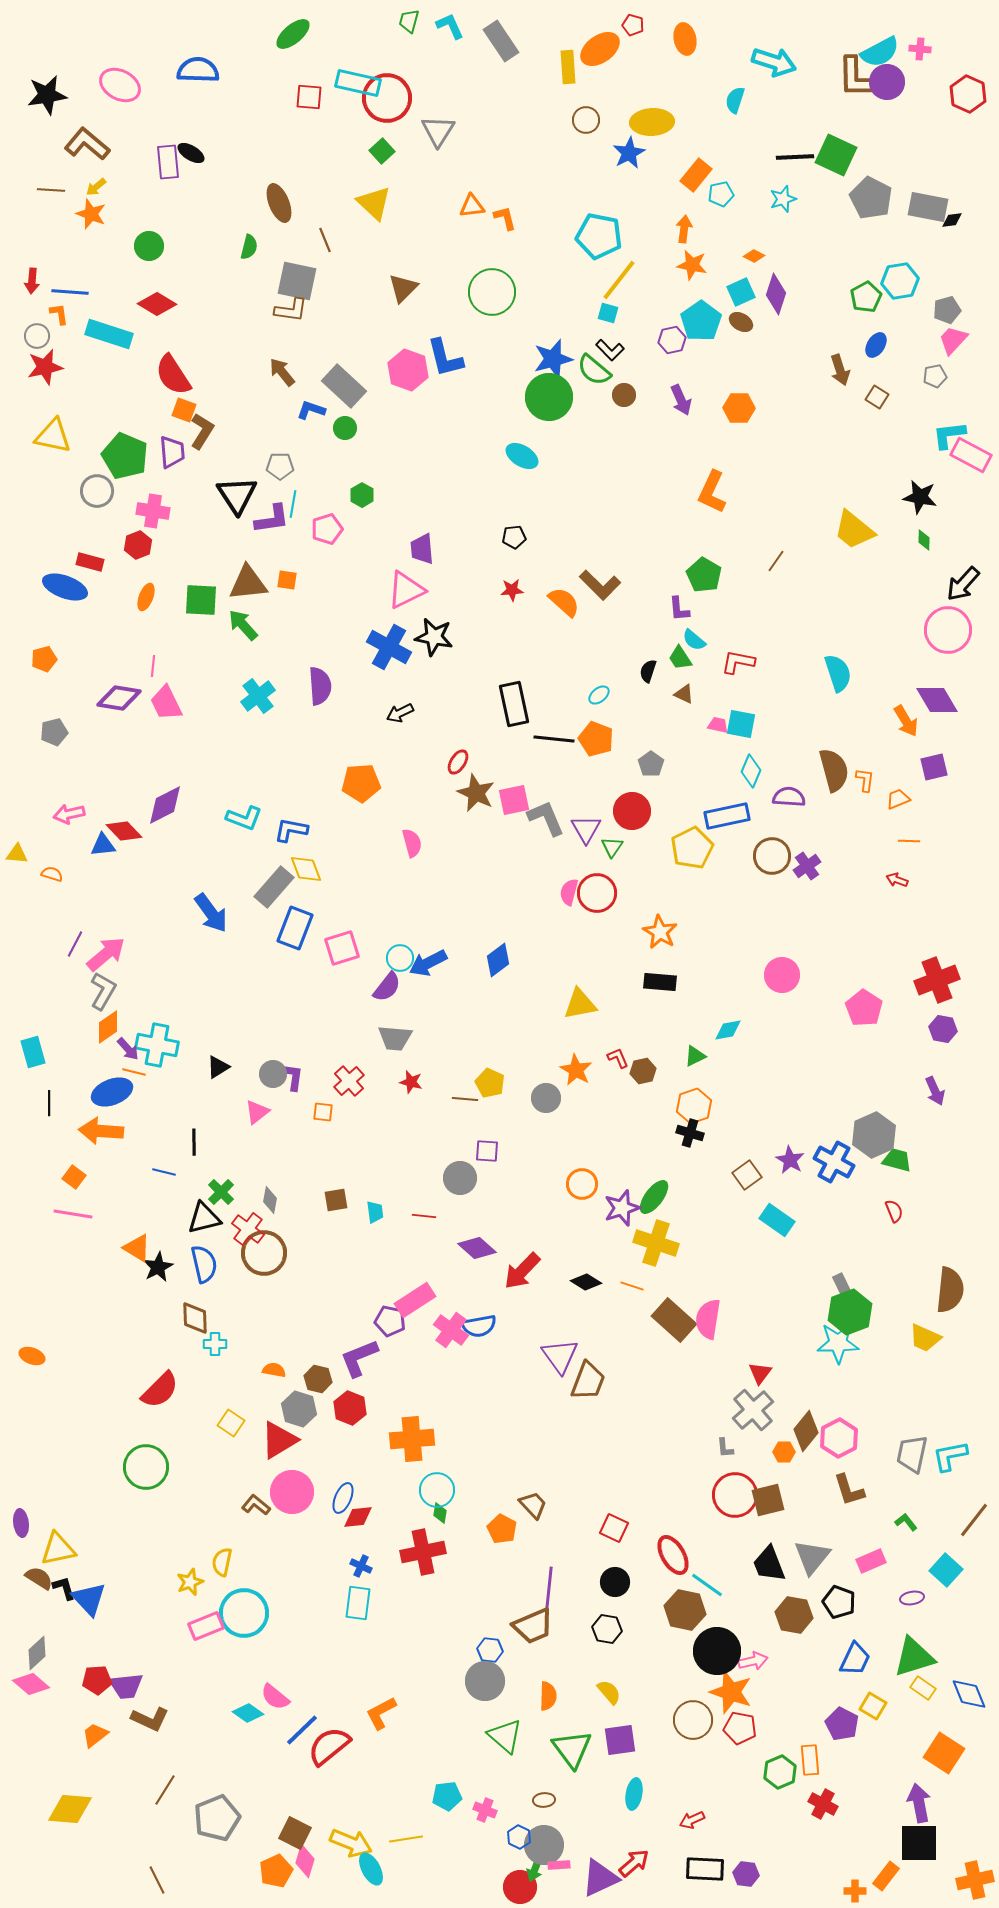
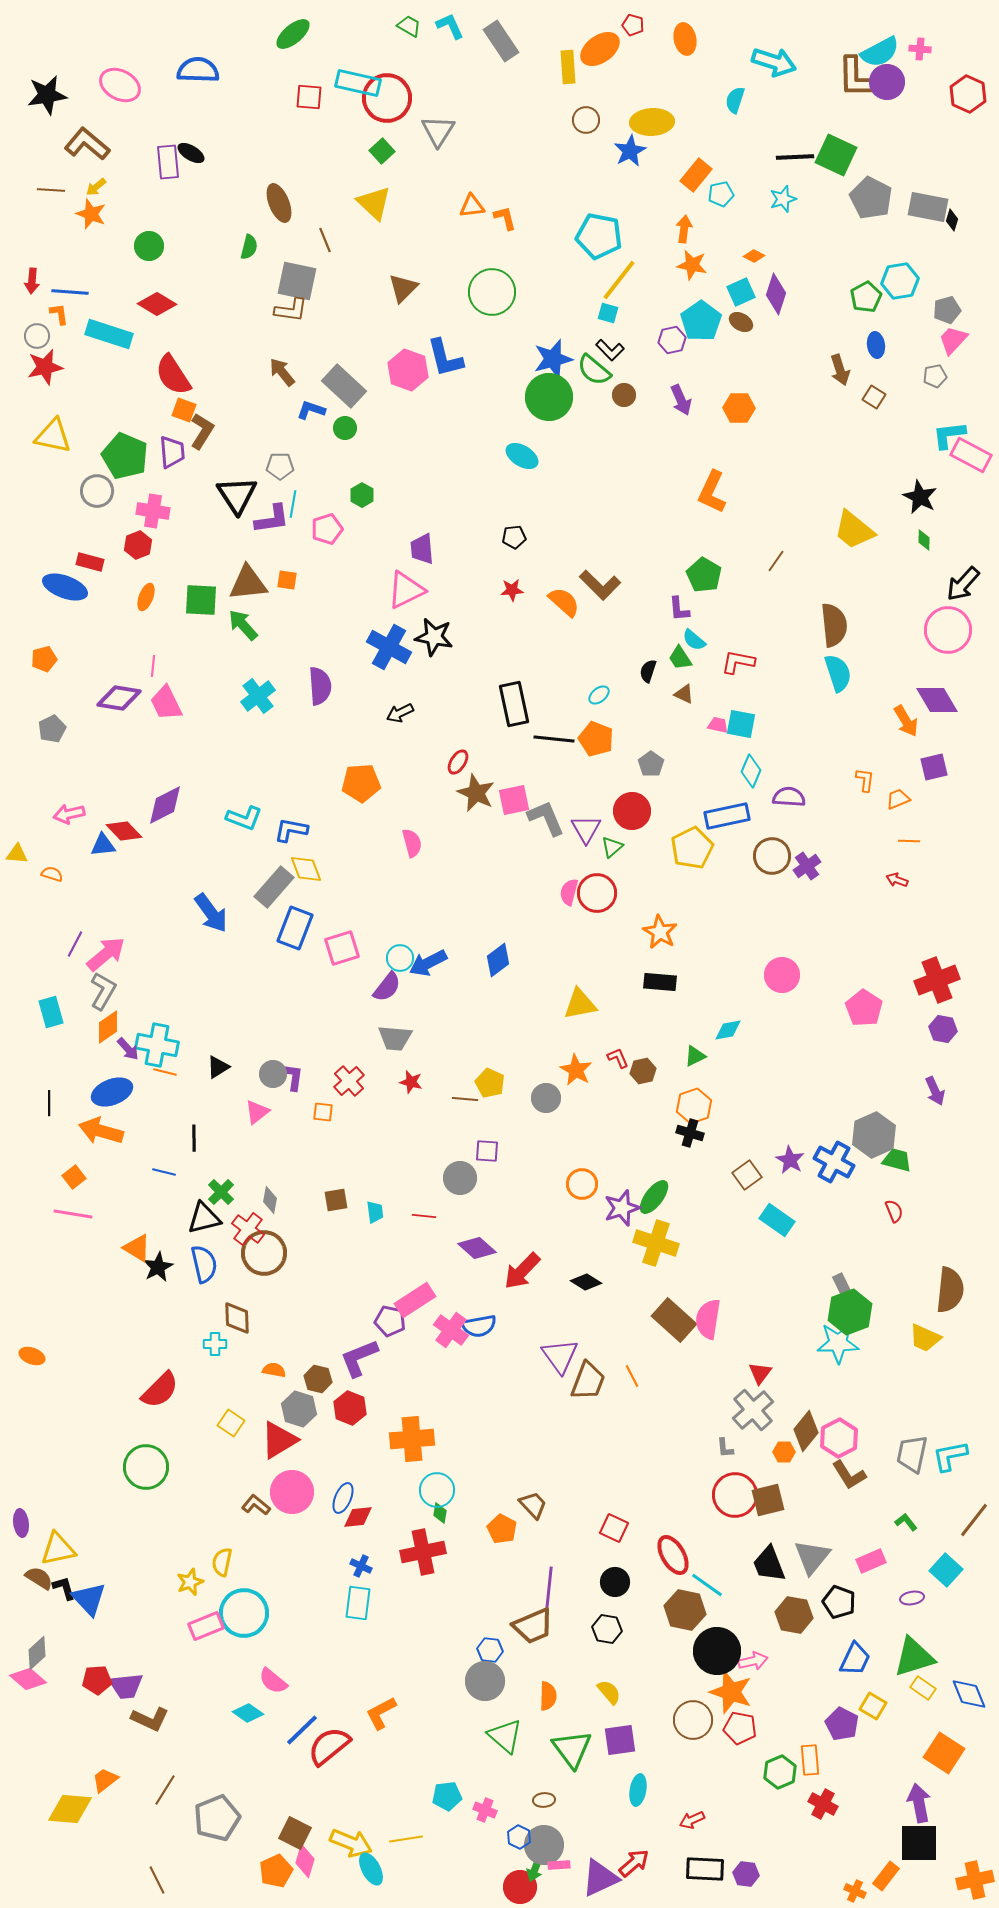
green trapezoid at (409, 21): moved 5 px down; rotated 105 degrees clockwise
blue star at (629, 153): moved 1 px right, 2 px up
black diamond at (952, 220): rotated 65 degrees counterclockwise
blue ellipse at (876, 345): rotated 40 degrees counterclockwise
brown square at (877, 397): moved 3 px left
black star at (920, 497): rotated 16 degrees clockwise
gray pentagon at (54, 732): moved 2 px left, 3 px up; rotated 12 degrees counterclockwise
brown semicircle at (834, 770): moved 145 px up; rotated 9 degrees clockwise
green triangle at (612, 847): rotated 15 degrees clockwise
cyan rectangle at (33, 1052): moved 18 px right, 40 px up
orange line at (134, 1072): moved 31 px right
orange arrow at (101, 1131): rotated 12 degrees clockwise
black line at (194, 1142): moved 4 px up
orange square at (74, 1177): rotated 15 degrees clockwise
orange line at (632, 1286): moved 90 px down; rotated 45 degrees clockwise
brown diamond at (195, 1318): moved 42 px right
brown L-shape at (849, 1490): moved 15 px up; rotated 15 degrees counterclockwise
pink diamond at (31, 1684): moved 3 px left, 5 px up
pink semicircle at (275, 1697): moved 2 px left, 16 px up
orange trapezoid at (95, 1735): moved 10 px right, 45 px down
cyan ellipse at (634, 1794): moved 4 px right, 4 px up
orange cross at (855, 1891): rotated 25 degrees clockwise
